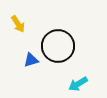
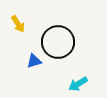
black circle: moved 4 px up
blue triangle: moved 3 px right, 1 px down
